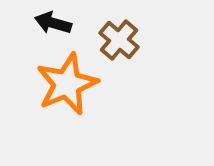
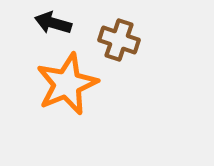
brown cross: rotated 21 degrees counterclockwise
